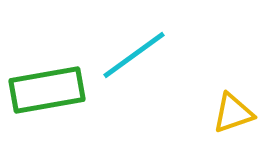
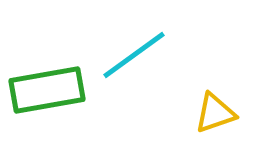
yellow triangle: moved 18 px left
